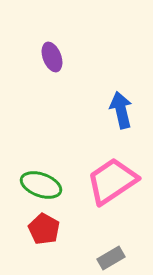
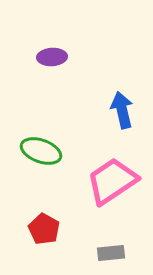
purple ellipse: rotated 72 degrees counterclockwise
blue arrow: moved 1 px right
green ellipse: moved 34 px up
gray rectangle: moved 5 px up; rotated 24 degrees clockwise
